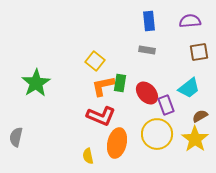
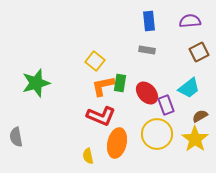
brown square: rotated 18 degrees counterclockwise
green star: rotated 16 degrees clockwise
gray semicircle: rotated 24 degrees counterclockwise
